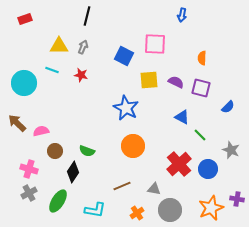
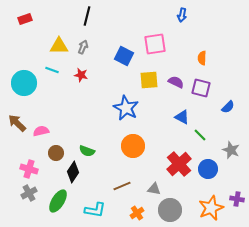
pink square: rotated 10 degrees counterclockwise
brown circle: moved 1 px right, 2 px down
